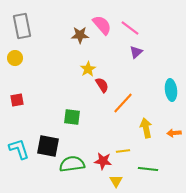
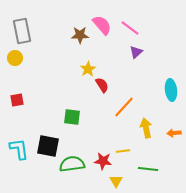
gray rectangle: moved 5 px down
orange line: moved 1 px right, 4 px down
cyan L-shape: rotated 10 degrees clockwise
